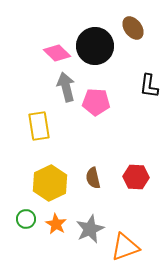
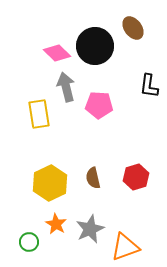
pink pentagon: moved 3 px right, 3 px down
yellow rectangle: moved 12 px up
red hexagon: rotated 20 degrees counterclockwise
green circle: moved 3 px right, 23 px down
